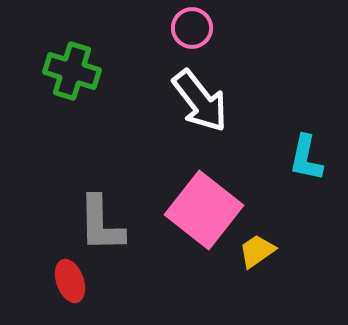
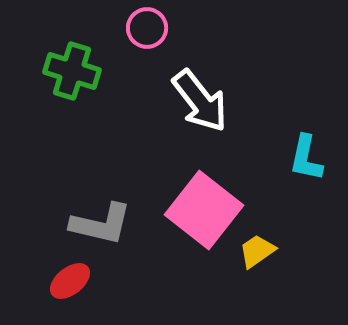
pink circle: moved 45 px left
gray L-shape: rotated 76 degrees counterclockwise
red ellipse: rotated 72 degrees clockwise
